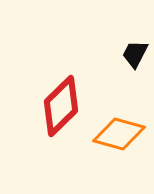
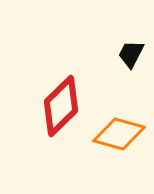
black trapezoid: moved 4 px left
